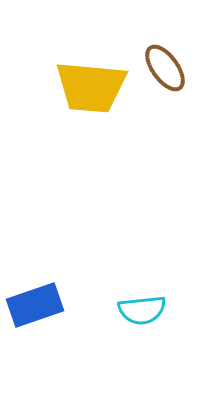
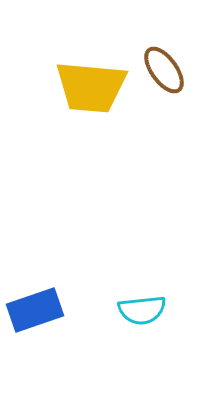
brown ellipse: moved 1 px left, 2 px down
blue rectangle: moved 5 px down
